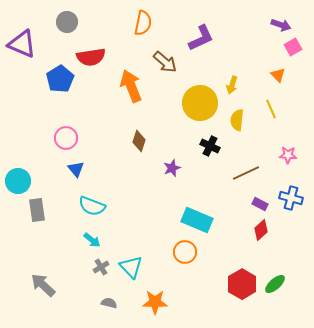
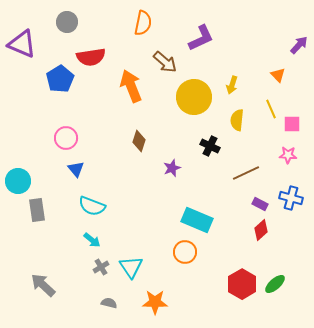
purple arrow: moved 18 px right, 20 px down; rotated 66 degrees counterclockwise
pink square: moved 1 px left, 77 px down; rotated 30 degrees clockwise
yellow circle: moved 6 px left, 6 px up
cyan triangle: rotated 10 degrees clockwise
